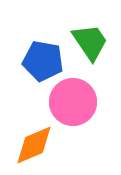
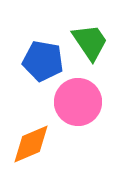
pink circle: moved 5 px right
orange diamond: moved 3 px left, 1 px up
